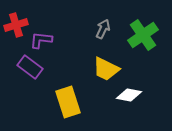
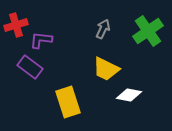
green cross: moved 5 px right, 4 px up
